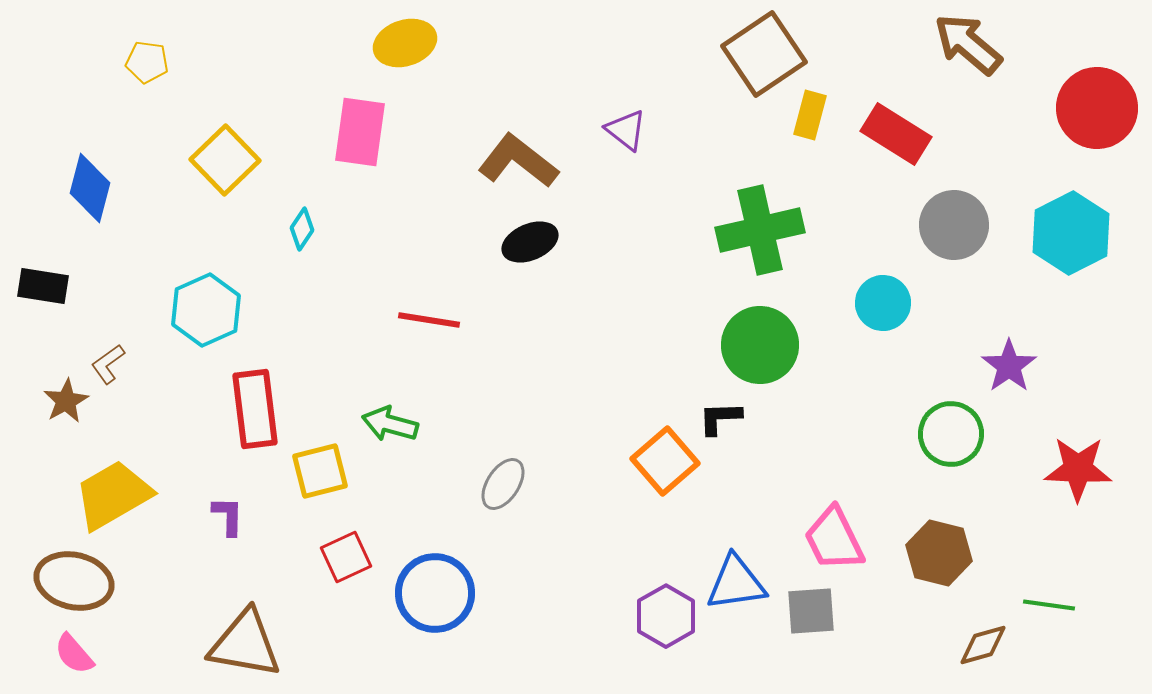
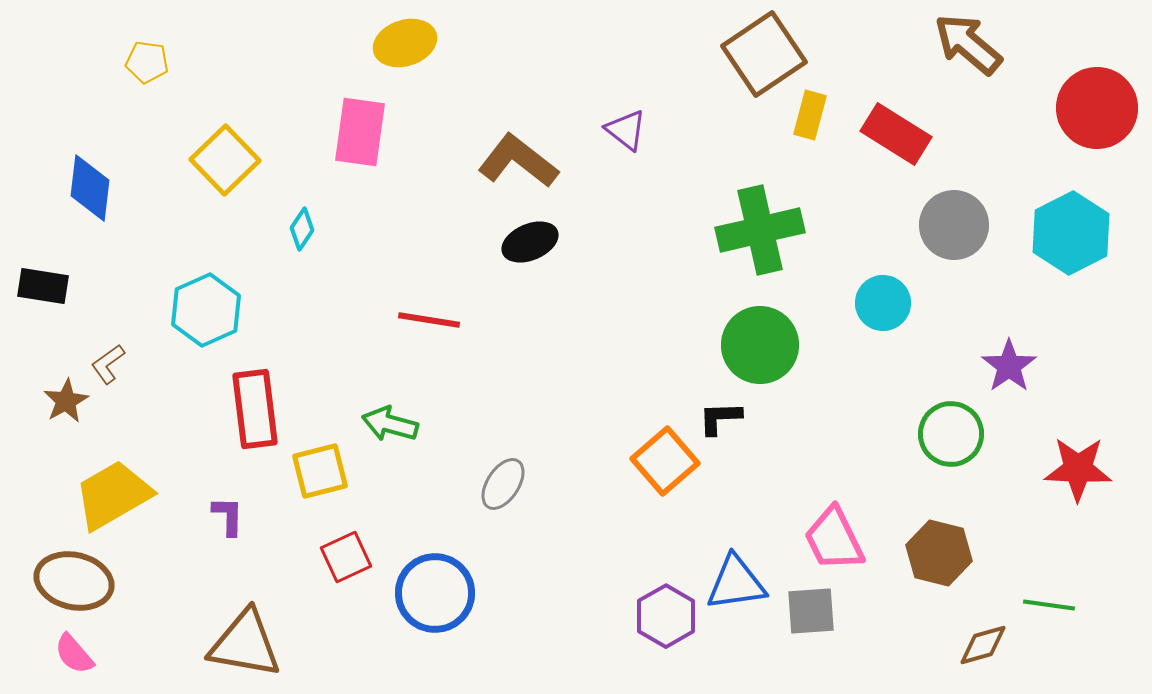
blue diamond at (90, 188): rotated 8 degrees counterclockwise
